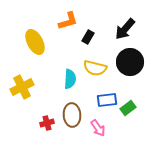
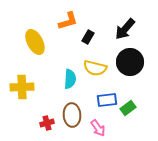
yellow cross: rotated 25 degrees clockwise
